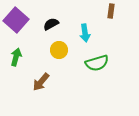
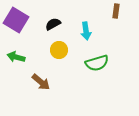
brown rectangle: moved 5 px right
purple square: rotated 10 degrees counterclockwise
black semicircle: moved 2 px right
cyan arrow: moved 1 px right, 2 px up
green arrow: rotated 90 degrees counterclockwise
brown arrow: rotated 90 degrees counterclockwise
